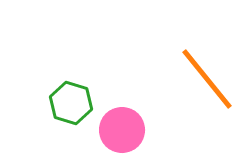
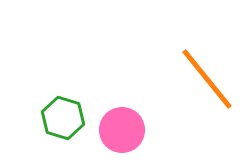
green hexagon: moved 8 px left, 15 px down
